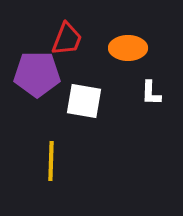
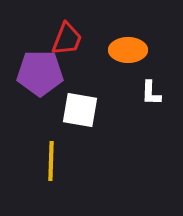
orange ellipse: moved 2 px down
purple pentagon: moved 3 px right, 1 px up
white square: moved 4 px left, 9 px down
